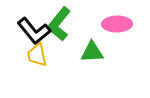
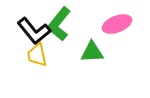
pink ellipse: rotated 20 degrees counterclockwise
